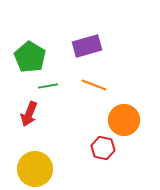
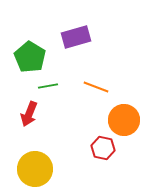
purple rectangle: moved 11 px left, 9 px up
orange line: moved 2 px right, 2 px down
